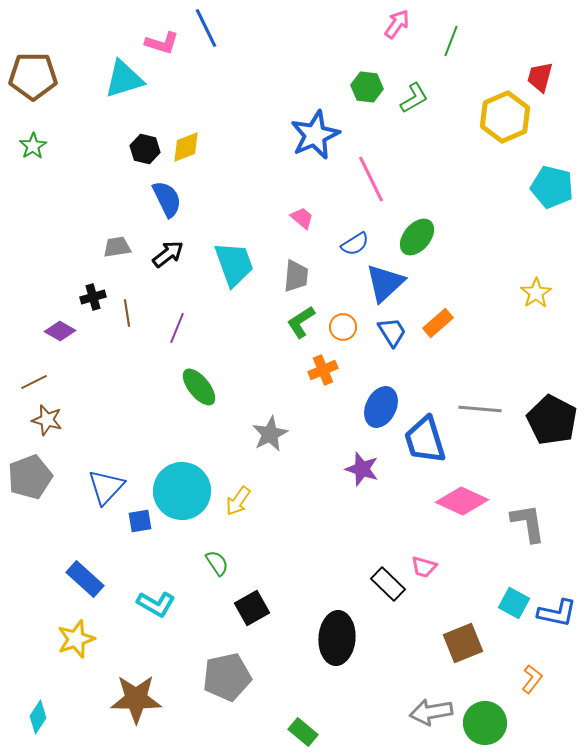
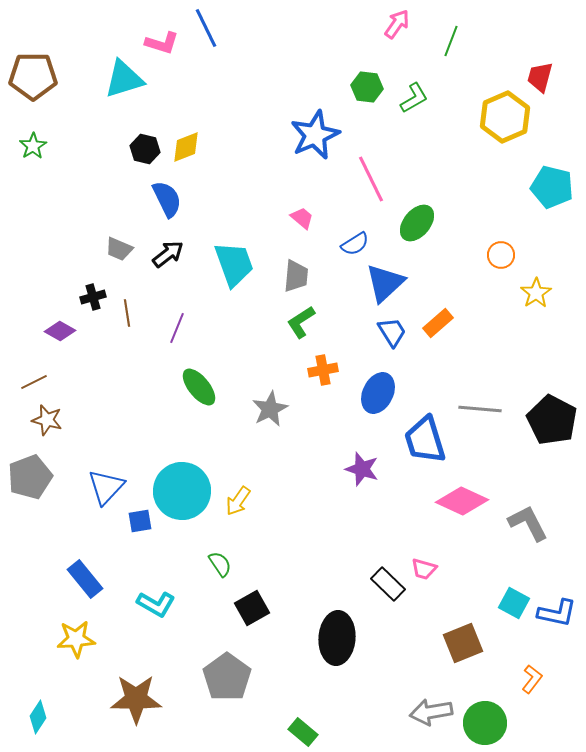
green ellipse at (417, 237): moved 14 px up
gray trapezoid at (117, 247): moved 2 px right, 2 px down; rotated 148 degrees counterclockwise
orange circle at (343, 327): moved 158 px right, 72 px up
orange cross at (323, 370): rotated 12 degrees clockwise
blue ellipse at (381, 407): moved 3 px left, 14 px up
gray star at (270, 434): moved 25 px up
gray L-shape at (528, 523): rotated 18 degrees counterclockwise
green semicircle at (217, 563): moved 3 px right, 1 px down
pink trapezoid at (424, 567): moved 2 px down
blue rectangle at (85, 579): rotated 9 degrees clockwise
yellow star at (76, 639): rotated 15 degrees clockwise
gray pentagon at (227, 677): rotated 24 degrees counterclockwise
